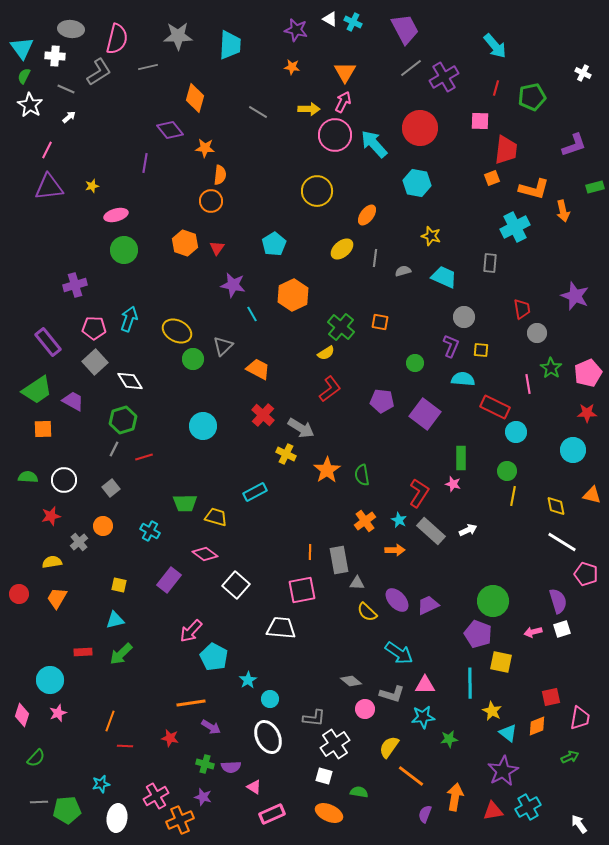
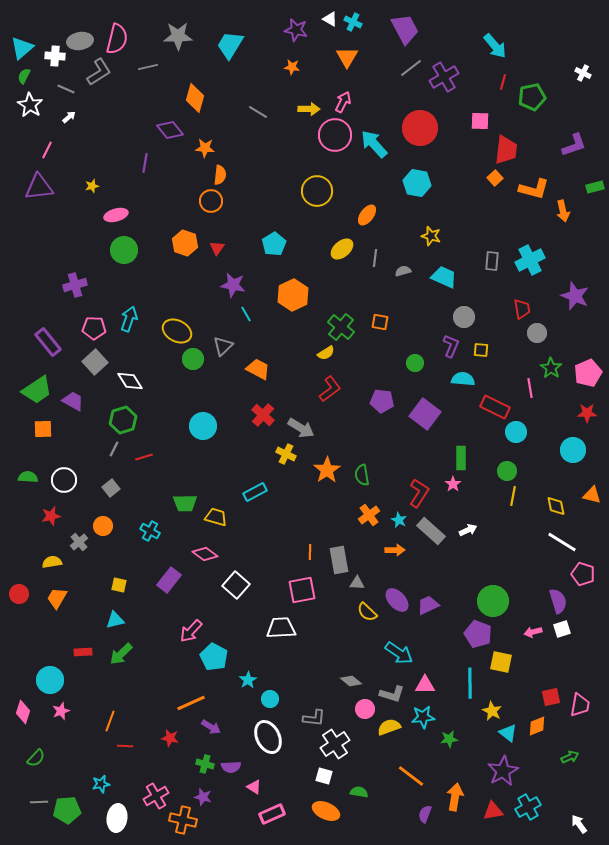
gray ellipse at (71, 29): moved 9 px right, 12 px down; rotated 15 degrees counterclockwise
cyan trapezoid at (230, 45): rotated 152 degrees counterclockwise
cyan triangle at (22, 48): rotated 25 degrees clockwise
orange triangle at (345, 72): moved 2 px right, 15 px up
red line at (496, 88): moved 7 px right, 6 px up
orange square at (492, 178): moved 3 px right; rotated 21 degrees counterclockwise
purple triangle at (49, 187): moved 10 px left
cyan cross at (515, 227): moved 15 px right, 33 px down
gray rectangle at (490, 263): moved 2 px right, 2 px up
cyan line at (252, 314): moved 6 px left
pink line at (528, 384): moved 2 px right, 4 px down
pink star at (453, 484): rotated 21 degrees clockwise
orange cross at (365, 521): moved 4 px right, 6 px up
pink pentagon at (586, 574): moved 3 px left
white trapezoid at (281, 628): rotated 8 degrees counterclockwise
orange line at (191, 703): rotated 16 degrees counterclockwise
pink star at (58, 713): moved 3 px right, 2 px up
pink diamond at (22, 715): moved 1 px right, 3 px up
pink trapezoid at (580, 718): moved 13 px up
yellow semicircle at (389, 747): moved 20 px up; rotated 35 degrees clockwise
orange ellipse at (329, 813): moved 3 px left, 2 px up
orange cross at (180, 820): moved 3 px right; rotated 36 degrees clockwise
